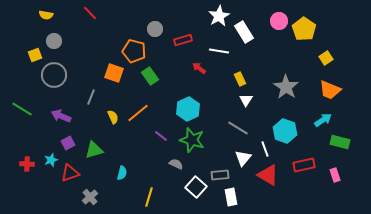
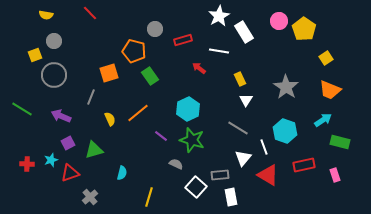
orange square at (114, 73): moved 5 px left; rotated 36 degrees counterclockwise
yellow semicircle at (113, 117): moved 3 px left, 2 px down
white line at (265, 149): moved 1 px left, 2 px up
